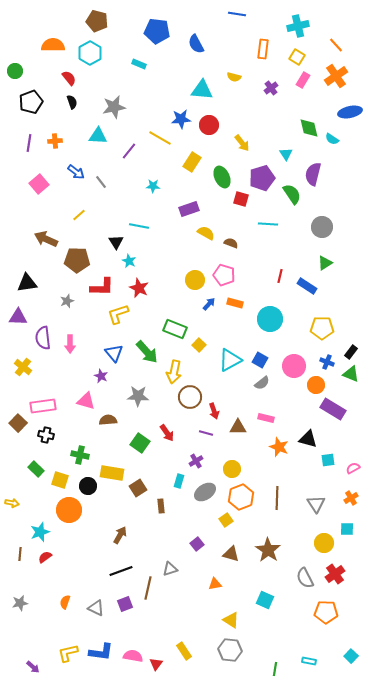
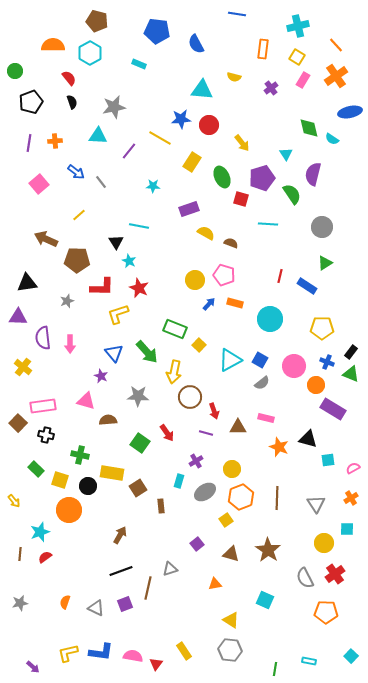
yellow arrow at (12, 503): moved 2 px right, 2 px up; rotated 40 degrees clockwise
